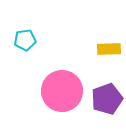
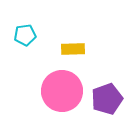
cyan pentagon: moved 5 px up
yellow rectangle: moved 36 px left
